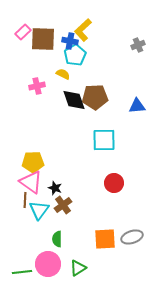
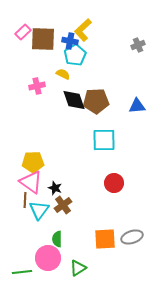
brown pentagon: moved 1 px right, 4 px down
pink circle: moved 6 px up
